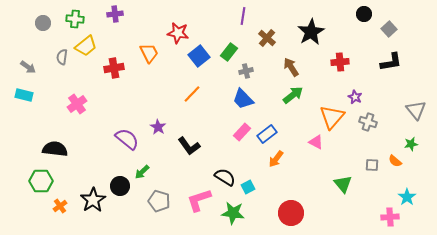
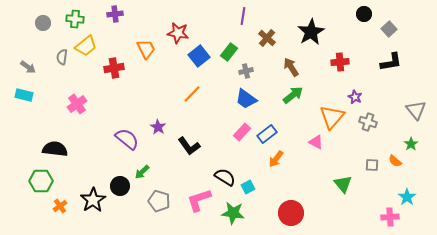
orange trapezoid at (149, 53): moved 3 px left, 4 px up
blue trapezoid at (243, 99): moved 3 px right; rotated 10 degrees counterclockwise
green star at (411, 144): rotated 24 degrees counterclockwise
